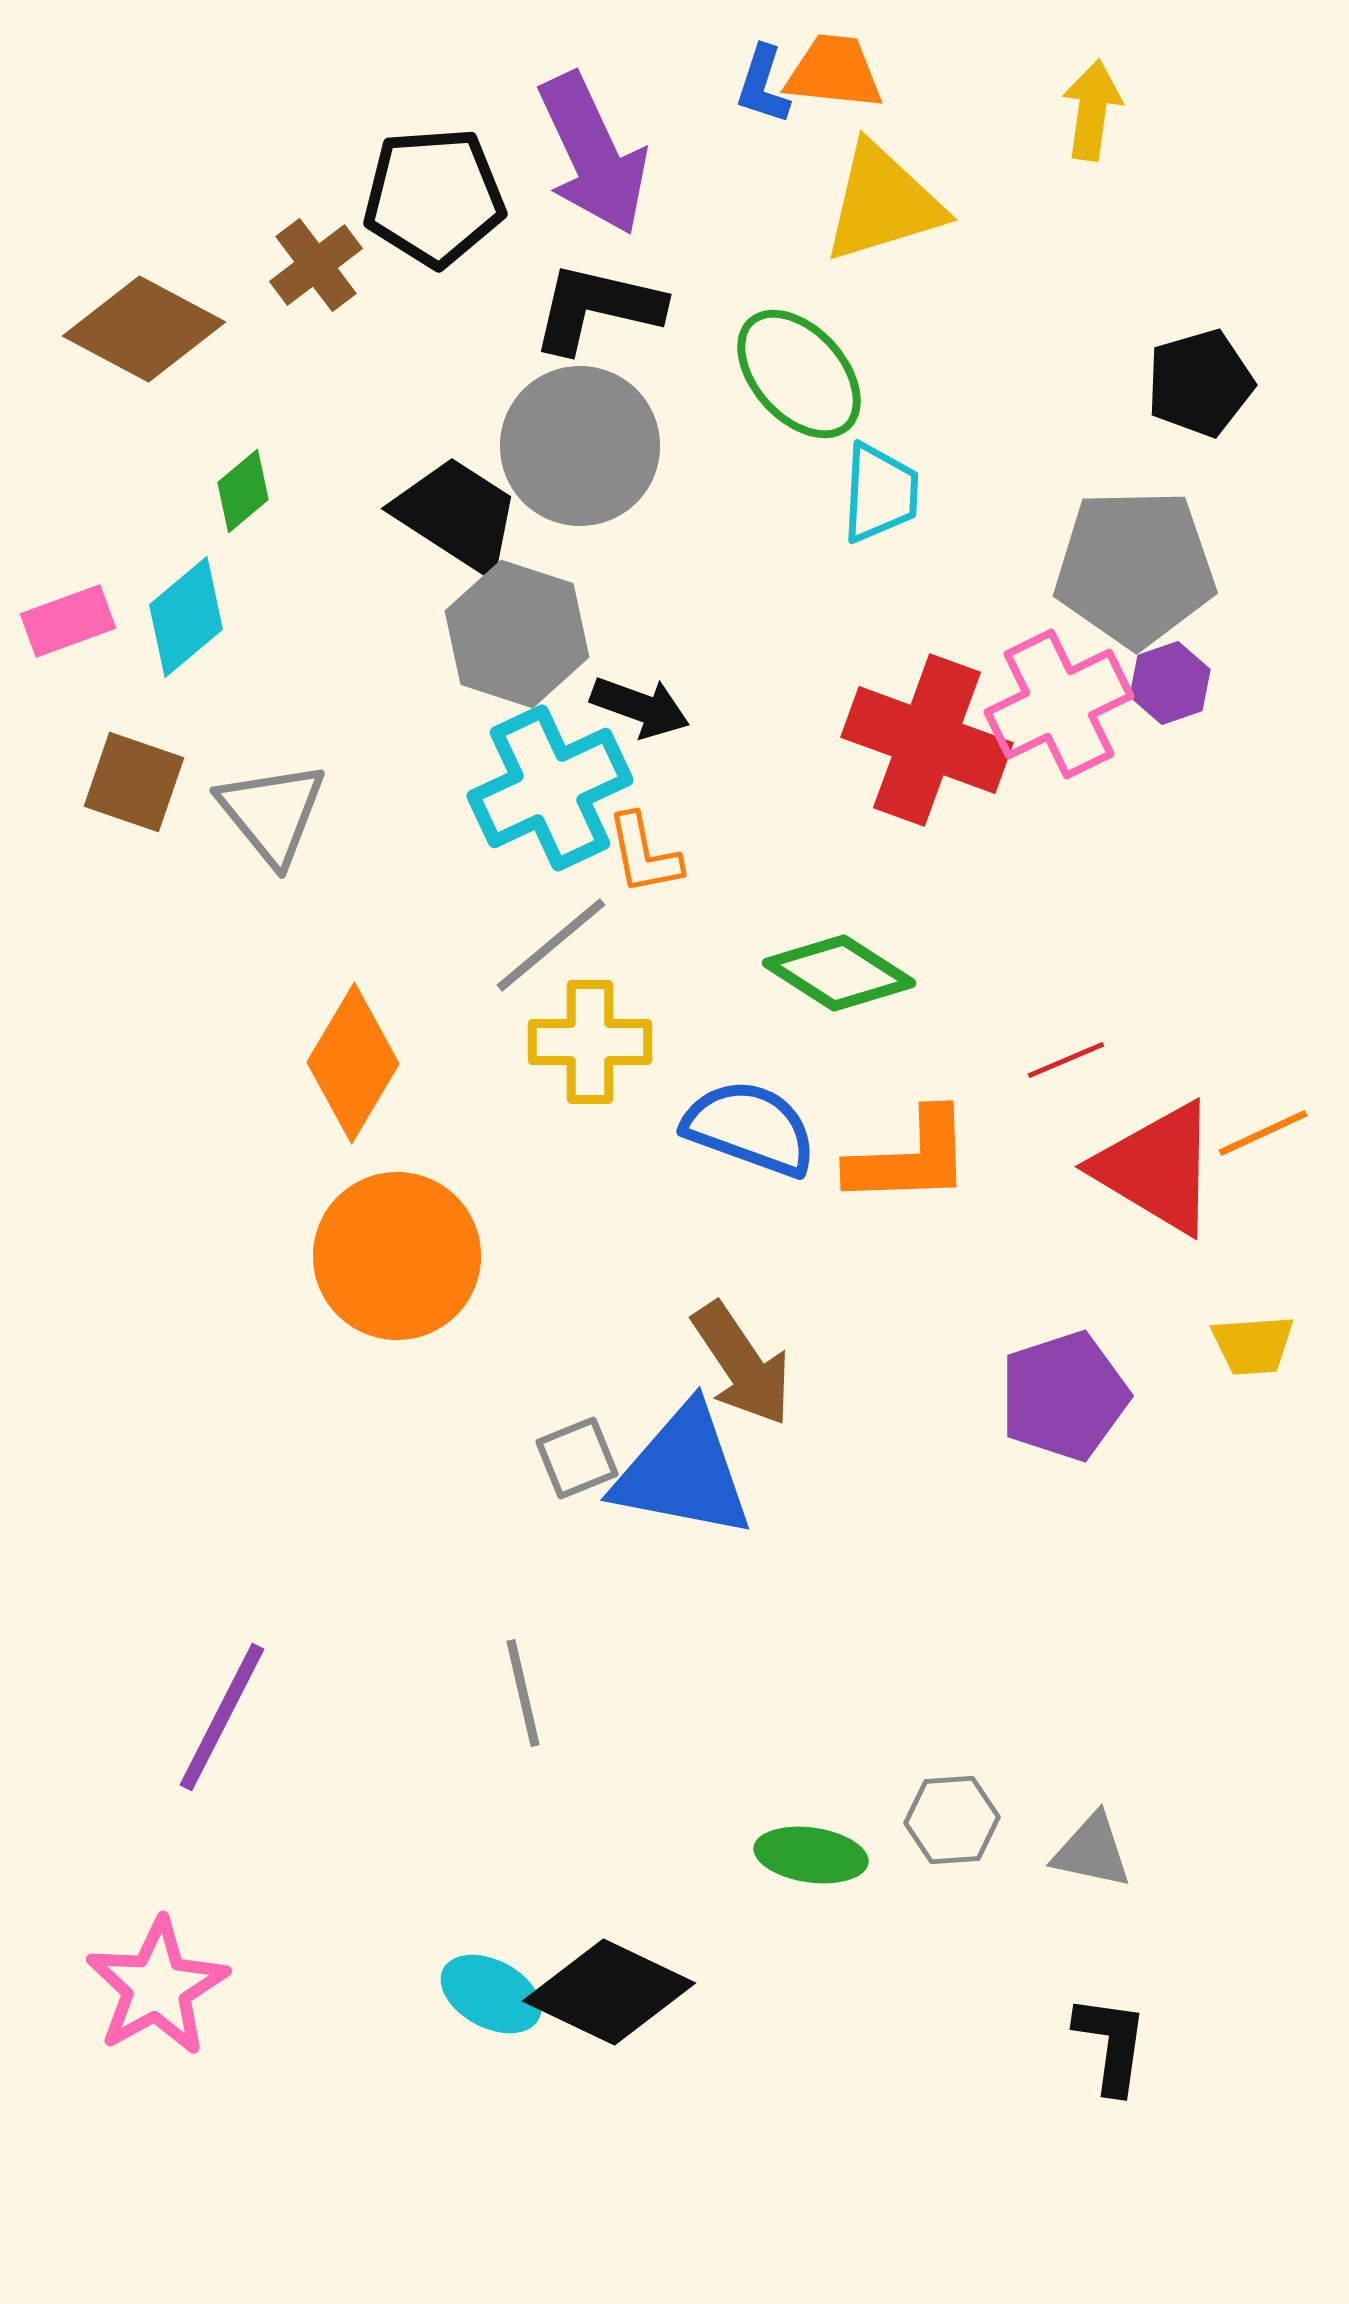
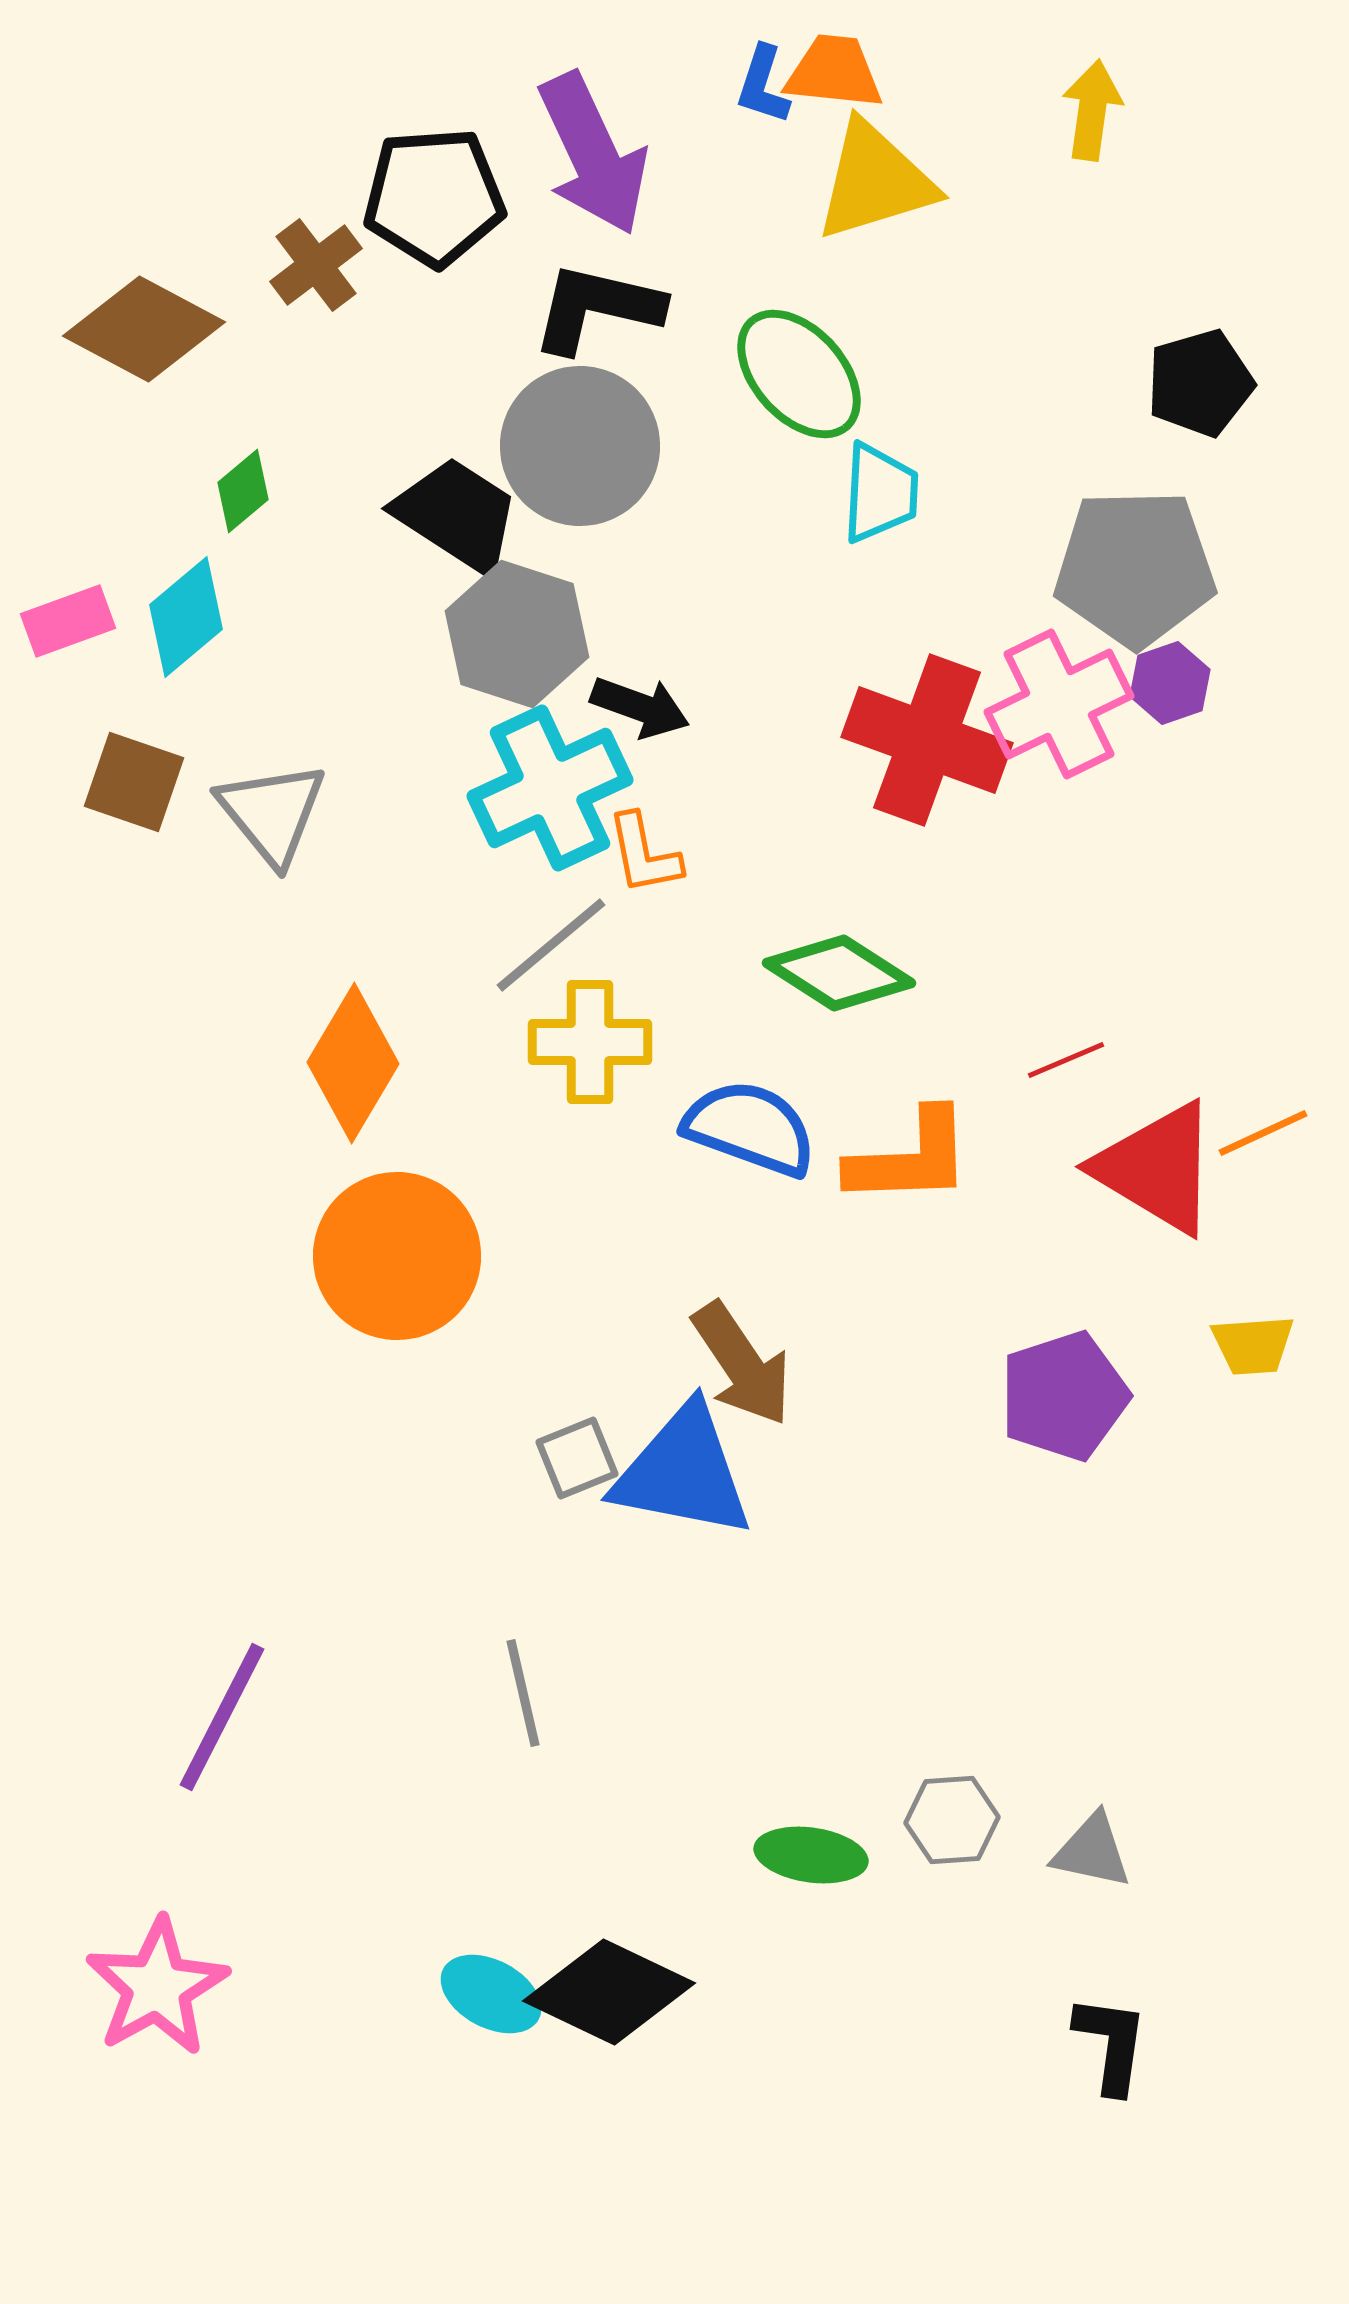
yellow triangle at (883, 203): moved 8 px left, 22 px up
